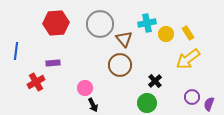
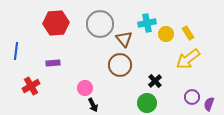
red cross: moved 5 px left, 4 px down
